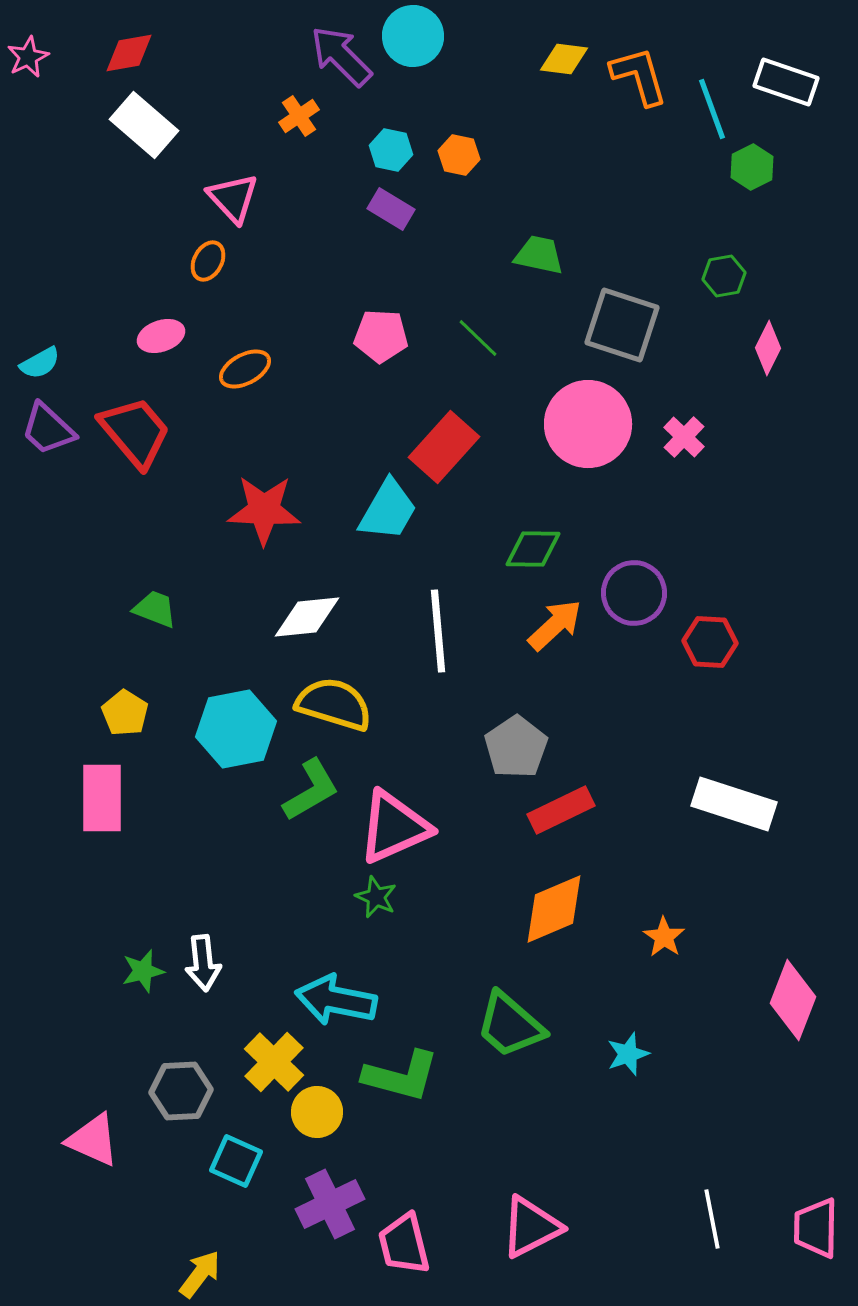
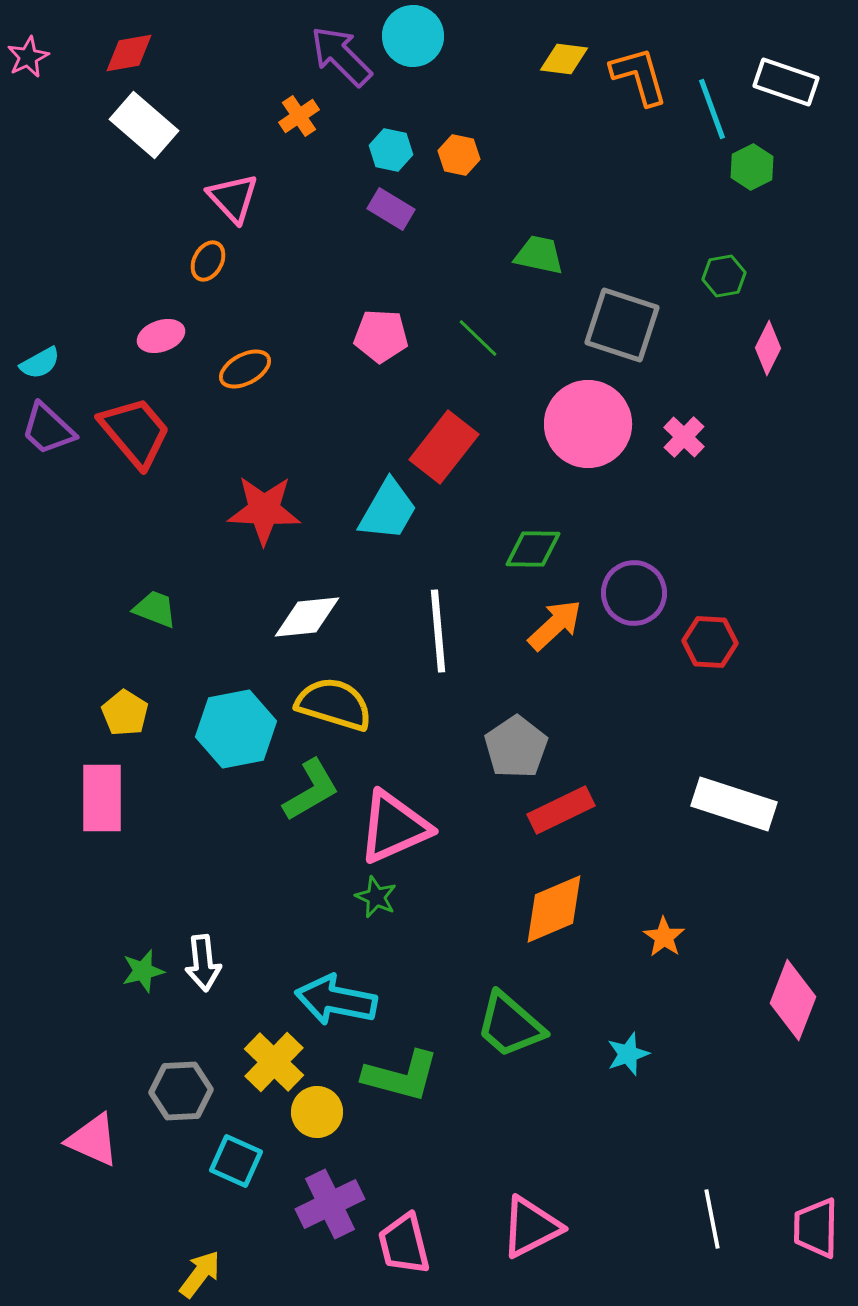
red rectangle at (444, 447): rotated 4 degrees counterclockwise
